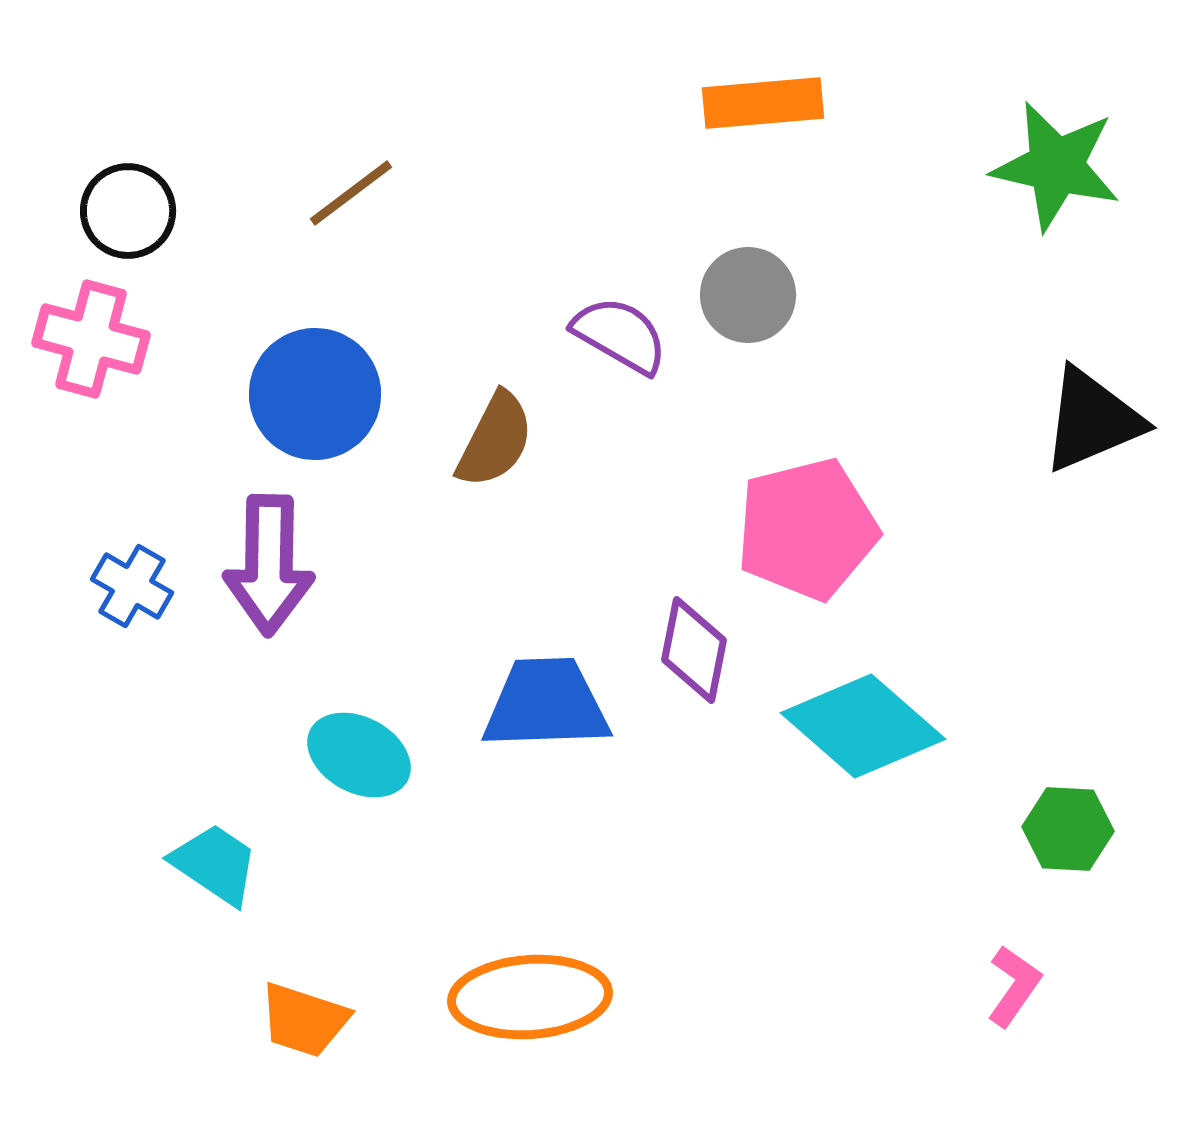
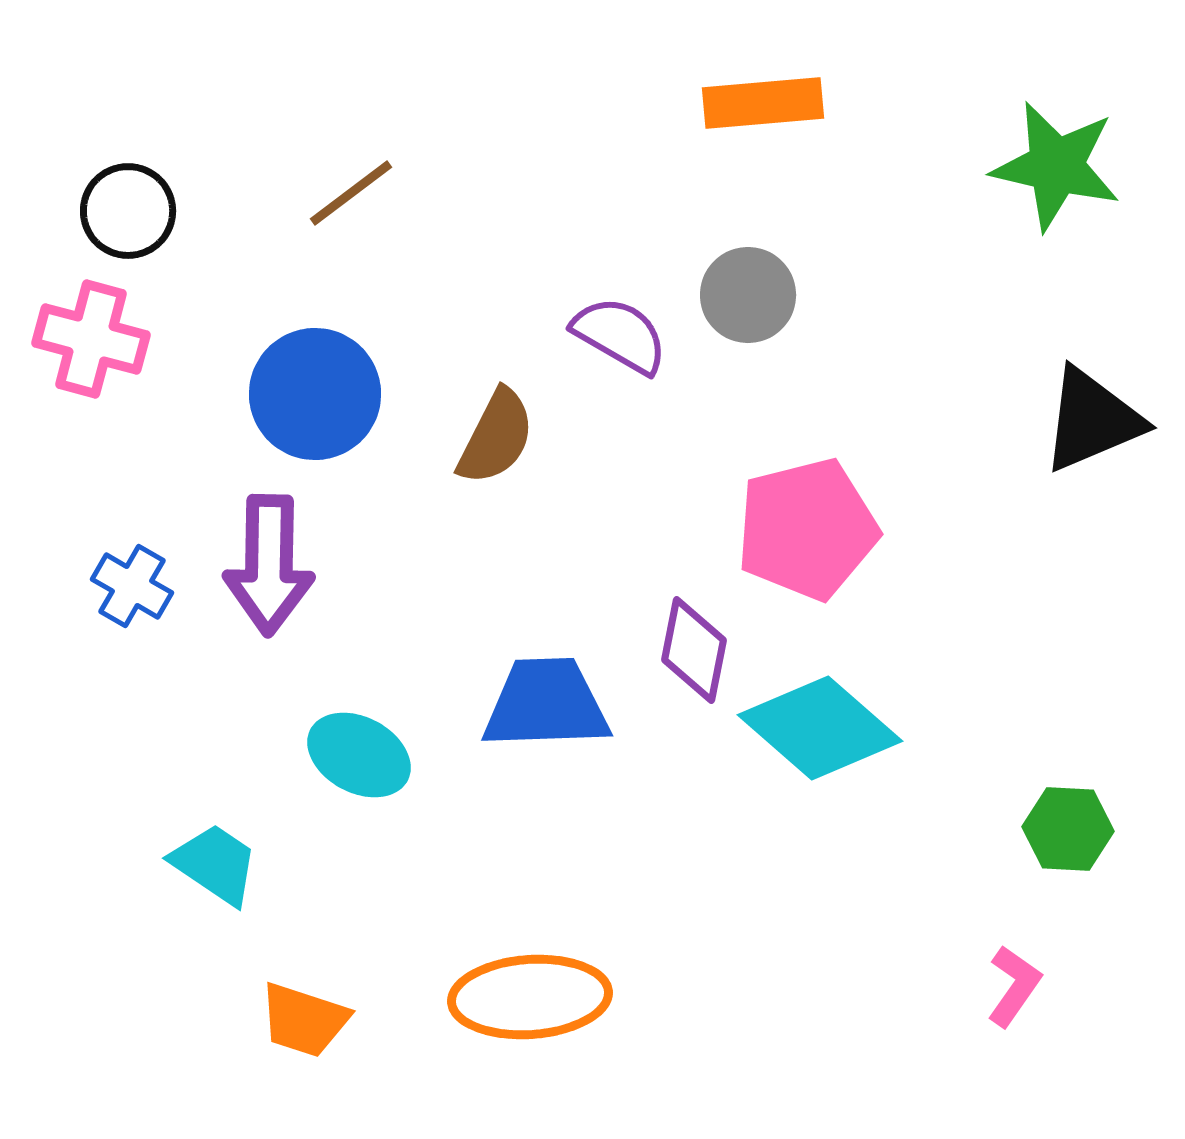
brown semicircle: moved 1 px right, 3 px up
cyan diamond: moved 43 px left, 2 px down
